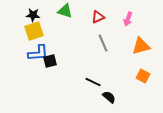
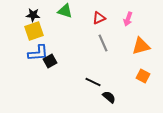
red triangle: moved 1 px right, 1 px down
black square: rotated 16 degrees counterclockwise
